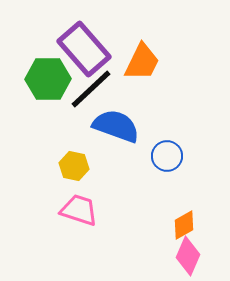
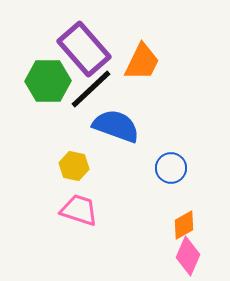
green hexagon: moved 2 px down
blue circle: moved 4 px right, 12 px down
